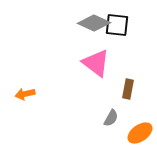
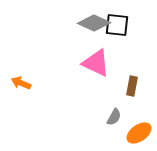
pink triangle: rotated 12 degrees counterclockwise
brown rectangle: moved 4 px right, 3 px up
orange arrow: moved 4 px left, 11 px up; rotated 36 degrees clockwise
gray semicircle: moved 3 px right, 1 px up
orange ellipse: moved 1 px left
